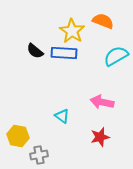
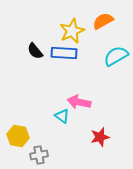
orange semicircle: rotated 50 degrees counterclockwise
yellow star: rotated 15 degrees clockwise
black semicircle: rotated 12 degrees clockwise
pink arrow: moved 23 px left
